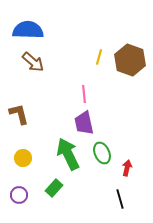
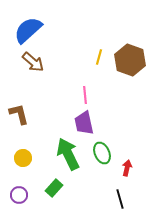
blue semicircle: rotated 44 degrees counterclockwise
pink line: moved 1 px right, 1 px down
